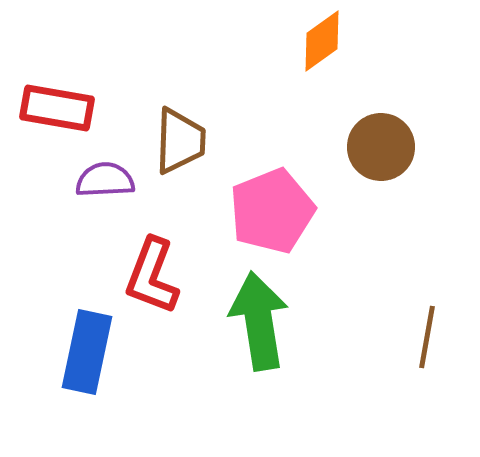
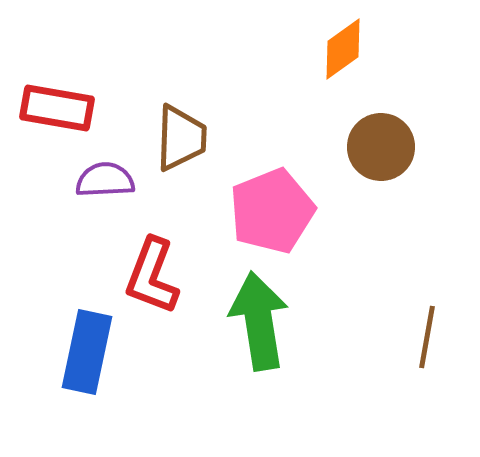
orange diamond: moved 21 px right, 8 px down
brown trapezoid: moved 1 px right, 3 px up
